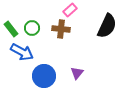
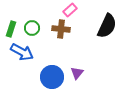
green rectangle: rotated 56 degrees clockwise
blue circle: moved 8 px right, 1 px down
